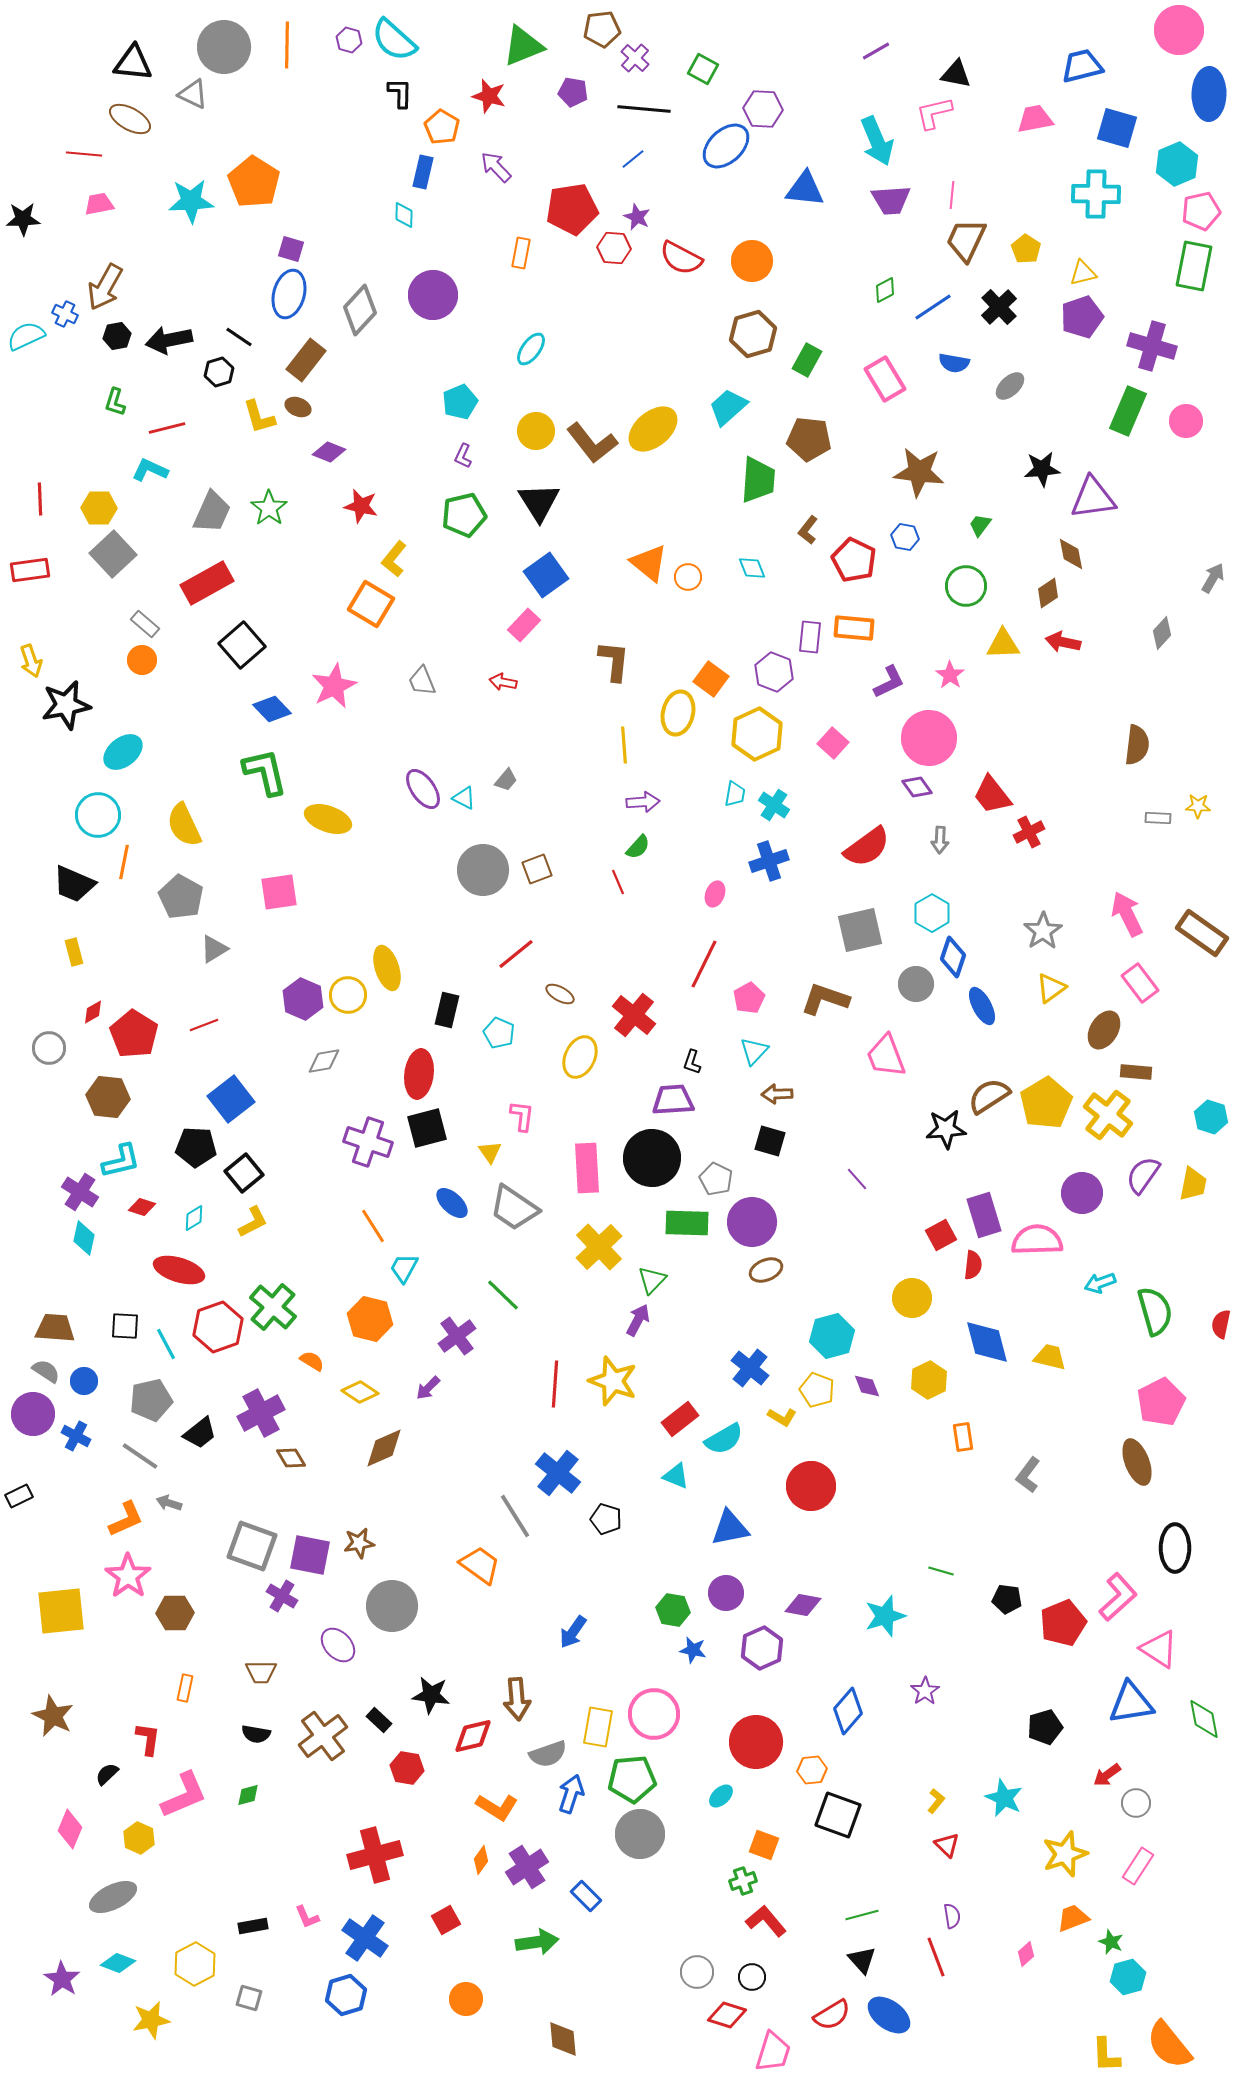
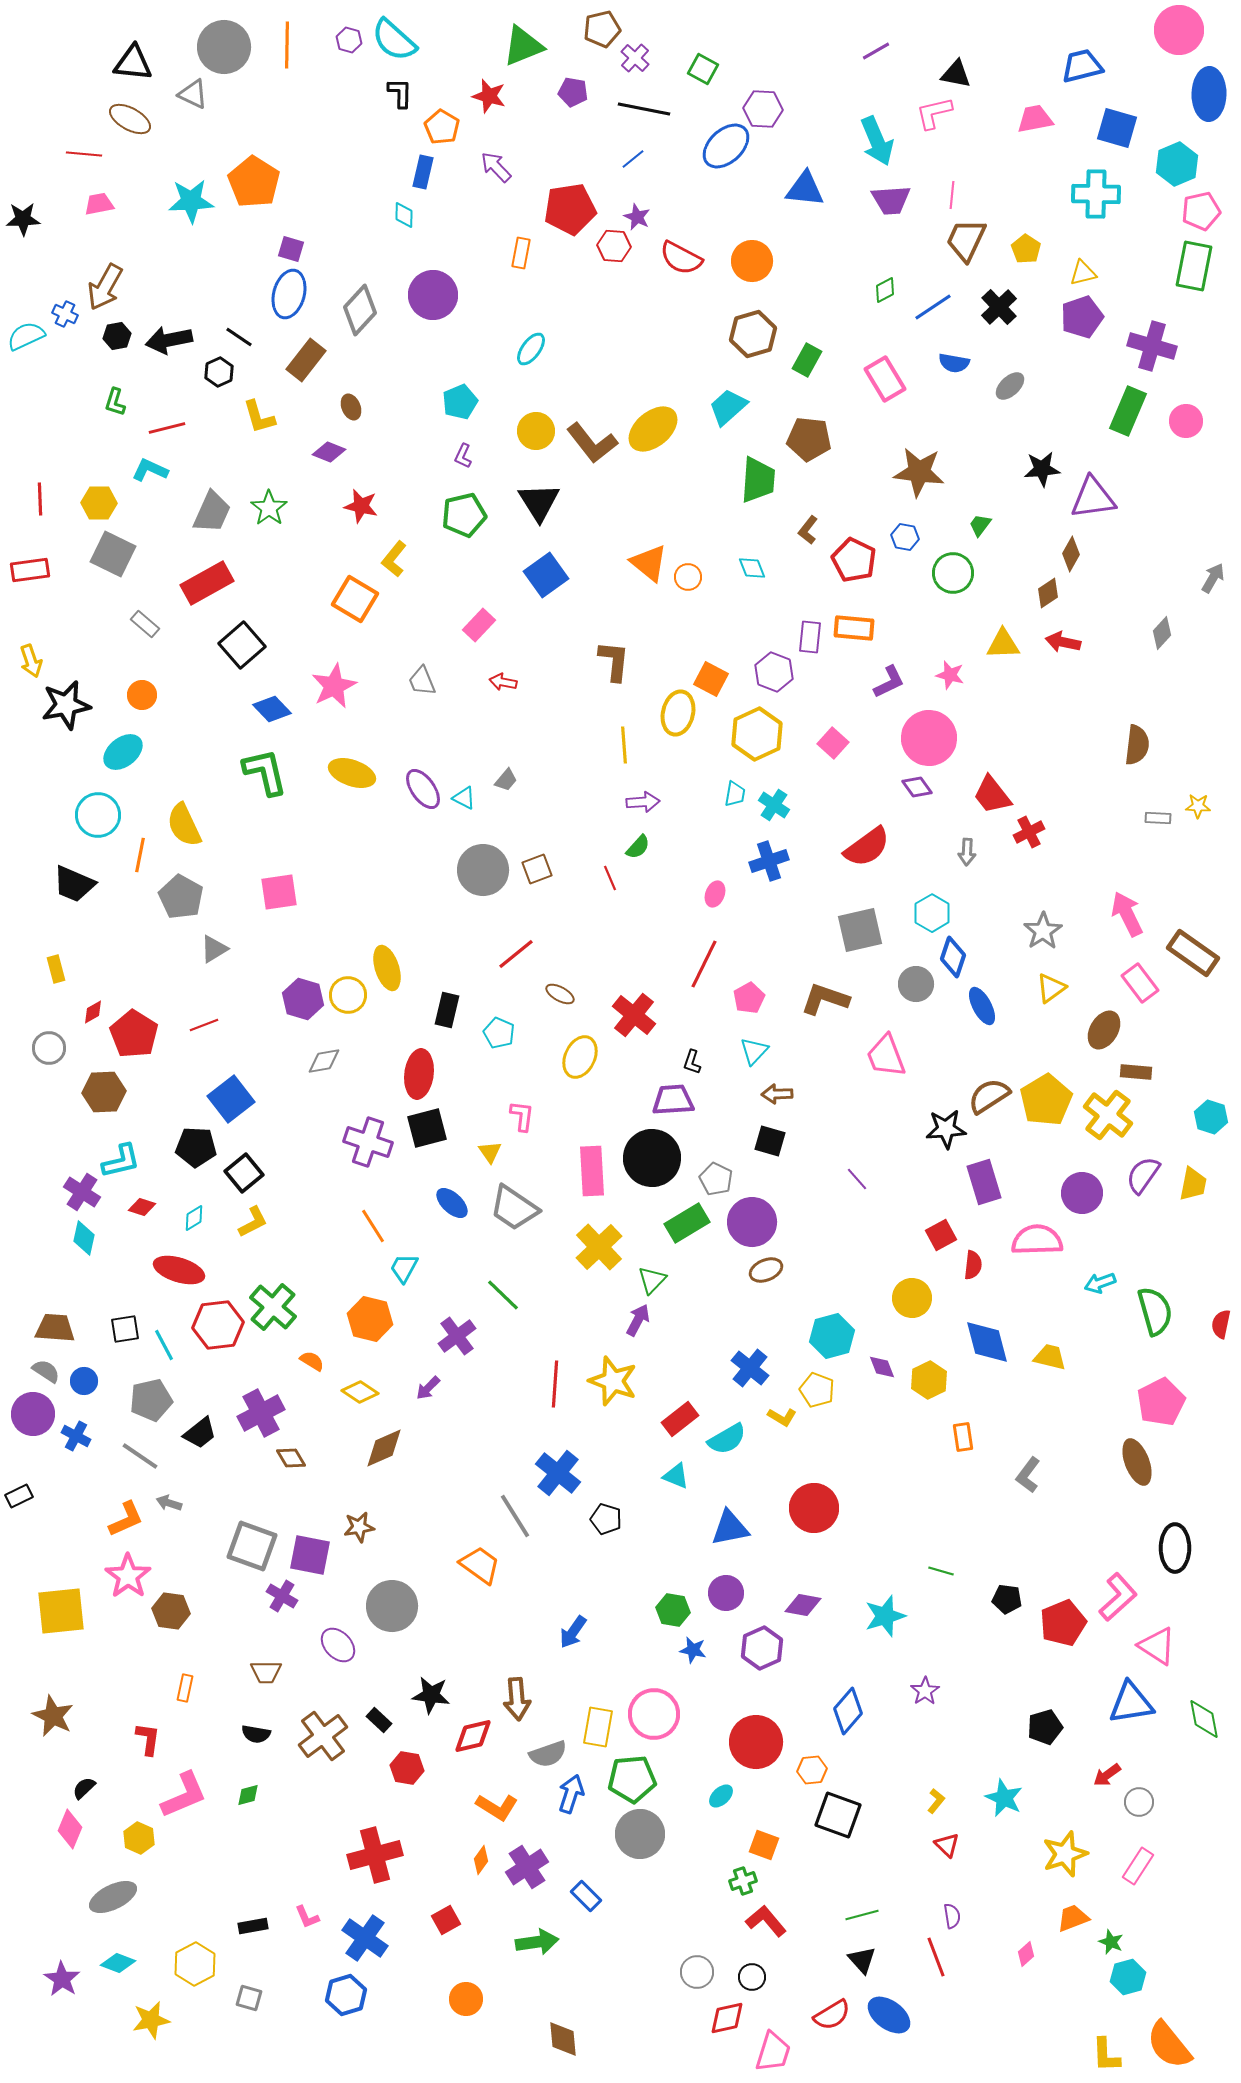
brown pentagon at (602, 29): rotated 6 degrees counterclockwise
black line at (644, 109): rotated 6 degrees clockwise
red pentagon at (572, 209): moved 2 px left
red hexagon at (614, 248): moved 2 px up
black hexagon at (219, 372): rotated 8 degrees counterclockwise
brown ellipse at (298, 407): moved 53 px right; rotated 45 degrees clockwise
yellow hexagon at (99, 508): moved 5 px up
gray square at (113, 554): rotated 21 degrees counterclockwise
brown diamond at (1071, 554): rotated 40 degrees clockwise
green circle at (966, 586): moved 13 px left, 13 px up
orange square at (371, 604): moved 16 px left, 5 px up
pink rectangle at (524, 625): moved 45 px left
orange circle at (142, 660): moved 35 px down
pink star at (950, 675): rotated 20 degrees counterclockwise
orange square at (711, 679): rotated 8 degrees counterclockwise
yellow ellipse at (328, 819): moved 24 px right, 46 px up
gray arrow at (940, 840): moved 27 px right, 12 px down
orange line at (124, 862): moved 16 px right, 7 px up
red line at (618, 882): moved 8 px left, 4 px up
brown rectangle at (1202, 933): moved 9 px left, 20 px down
yellow rectangle at (74, 952): moved 18 px left, 17 px down
purple hexagon at (303, 999): rotated 6 degrees counterclockwise
brown hexagon at (108, 1097): moved 4 px left, 5 px up; rotated 9 degrees counterclockwise
yellow pentagon at (1046, 1103): moved 3 px up
pink rectangle at (587, 1168): moved 5 px right, 3 px down
purple cross at (80, 1192): moved 2 px right
purple rectangle at (984, 1215): moved 33 px up
green rectangle at (687, 1223): rotated 33 degrees counterclockwise
black square at (125, 1326): moved 3 px down; rotated 12 degrees counterclockwise
red hexagon at (218, 1327): moved 2 px up; rotated 12 degrees clockwise
cyan line at (166, 1344): moved 2 px left, 1 px down
purple diamond at (867, 1386): moved 15 px right, 19 px up
cyan semicircle at (724, 1439): moved 3 px right
red circle at (811, 1486): moved 3 px right, 22 px down
brown star at (359, 1543): moved 16 px up
brown hexagon at (175, 1613): moved 4 px left, 2 px up; rotated 9 degrees clockwise
pink triangle at (1159, 1649): moved 2 px left, 3 px up
brown trapezoid at (261, 1672): moved 5 px right
black semicircle at (107, 1774): moved 23 px left, 14 px down
gray circle at (1136, 1803): moved 3 px right, 1 px up
red diamond at (727, 2015): moved 3 px down; rotated 30 degrees counterclockwise
